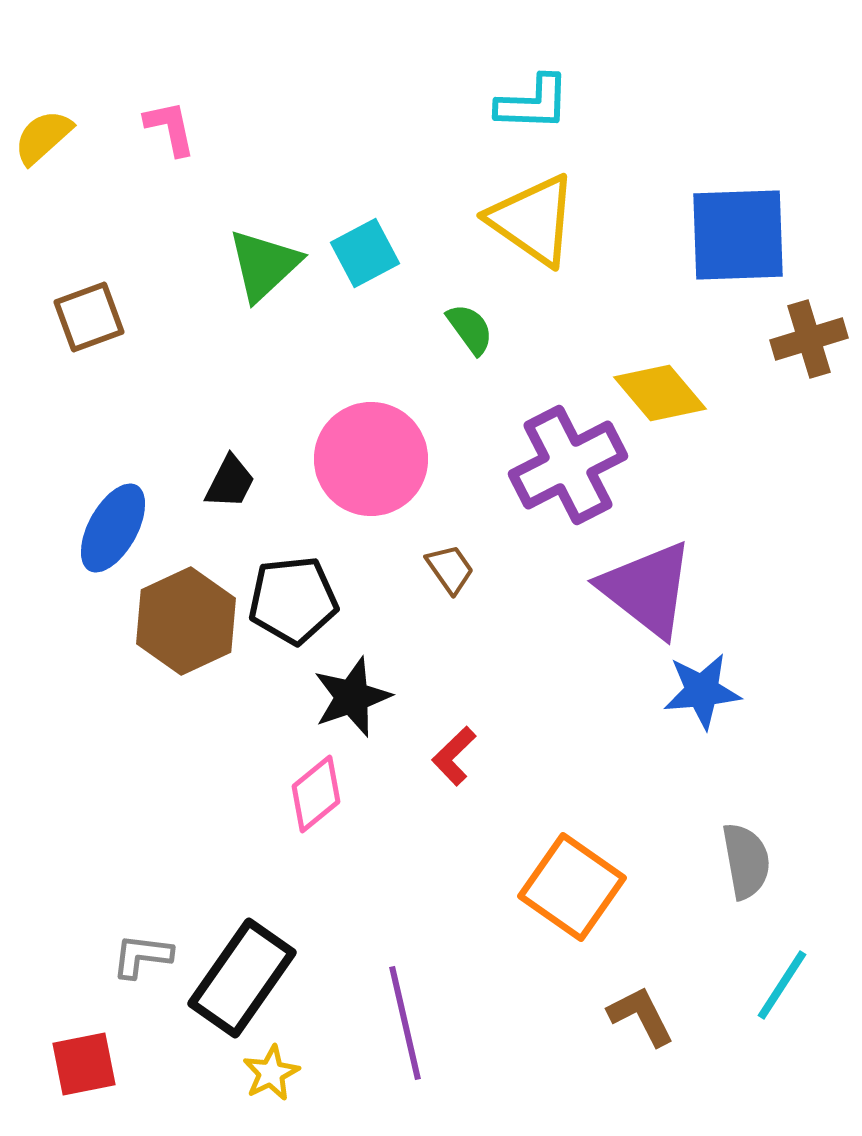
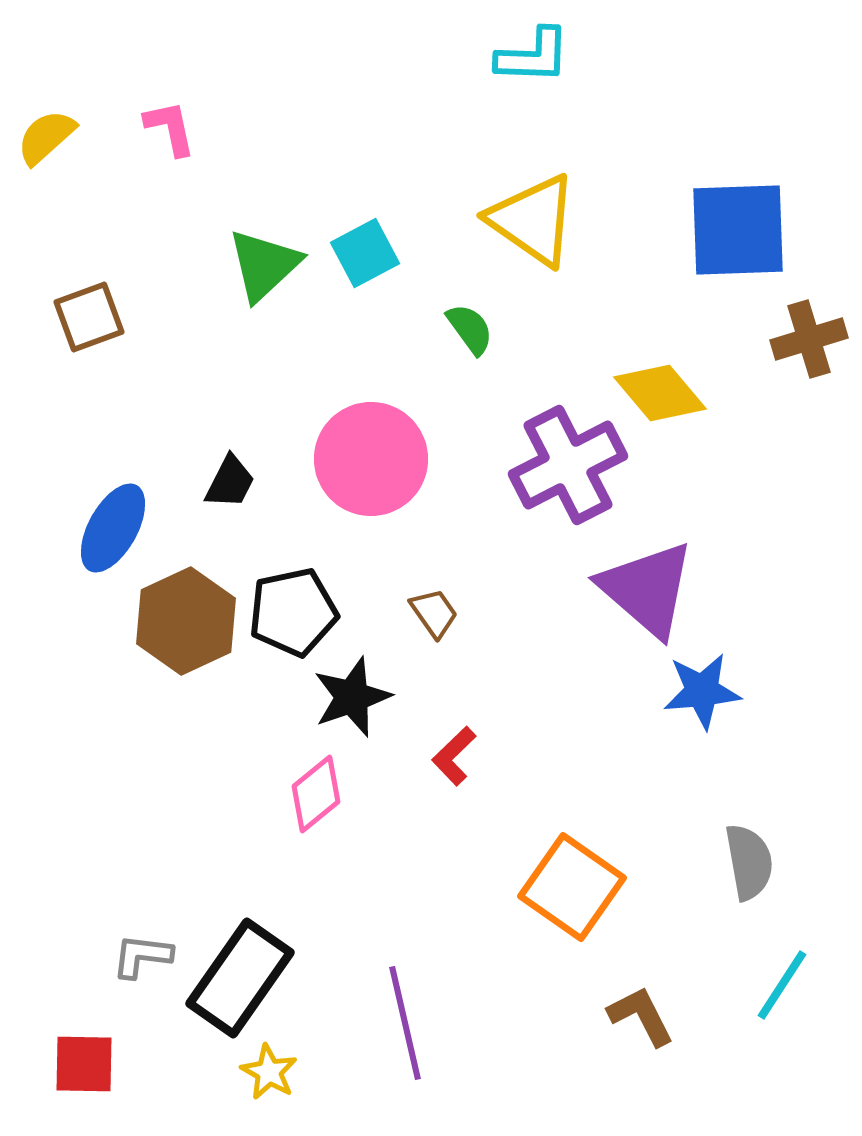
cyan L-shape: moved 47 px up
yellow semicircle: moved 3 px right
blue square: moved 5 px up
brown trapezoid: moved 16 px left, 44 px down
purple triangle: rotated 3 degrees clockwise
black pentagon: moved 12 px down; rotated 6 degrees counterclockwise
gray semicircle: moved 3 px right, 1 px down
black rectangle: moved 2 px left
red square: rotated 12 degrees clockwise
yellow star: moved 2 px left, 1 px up; rotated 16 degrees counterclockwise
